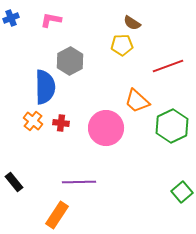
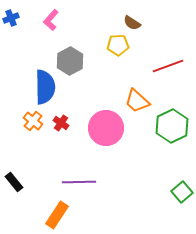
pink L-shape: rotated 60 degrees counterclockwise
yellow pentagon: moved 4 px left
red cross: rotated 28 degrees clockwise
